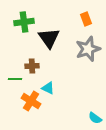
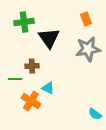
gray star: rotated 10 degrees clockwise
cyan semicircle: moved 4 px up
